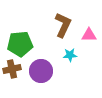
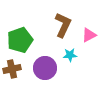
pink triangle: rotated 28 degrees counterclockwise
green pentagon: moved 4 px up; rotated 15 degrees counterclockwise
purple circle: moved 4 px right, 3 px up
